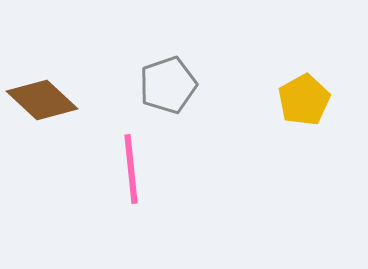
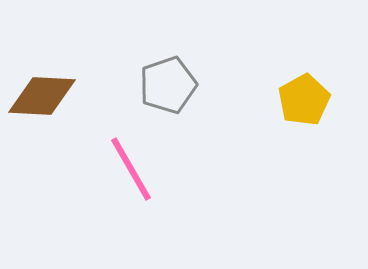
brown diamond: moved 4 px up; rotated 40 degrees counterclockwise
pink line: rotated 24 degrees counterclockwise
